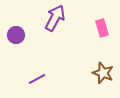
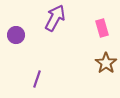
brown star: moved 3 px right, 10 px up; rotated 15 degrees clockwise
purple line: rotated 42 degrees counterclockwise
